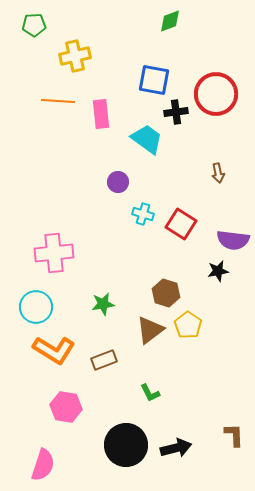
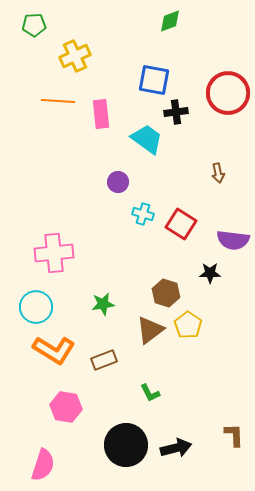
yellow cross: rotated 12 degrees counterclockwise
red circle: moved 12 px right, 1 px up
black star: moved 8 px left, 2 px down; rotated 10 degrees clockwise
